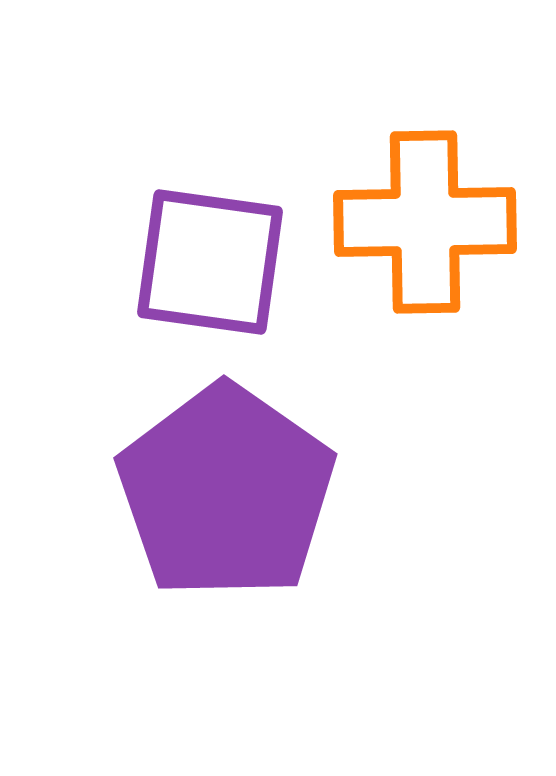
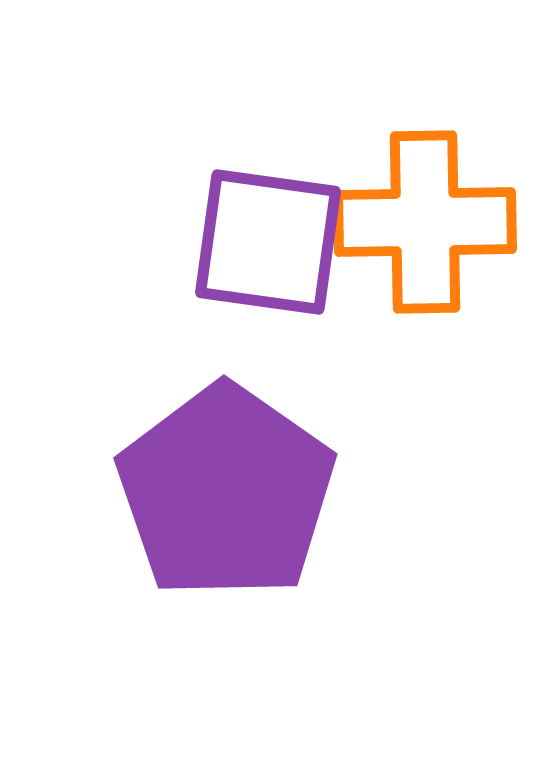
purple square: moved 58 px right, 20 px up
